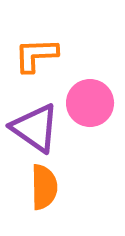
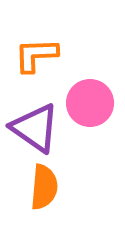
orange semicircle: rotated 6 degrees clockwise
